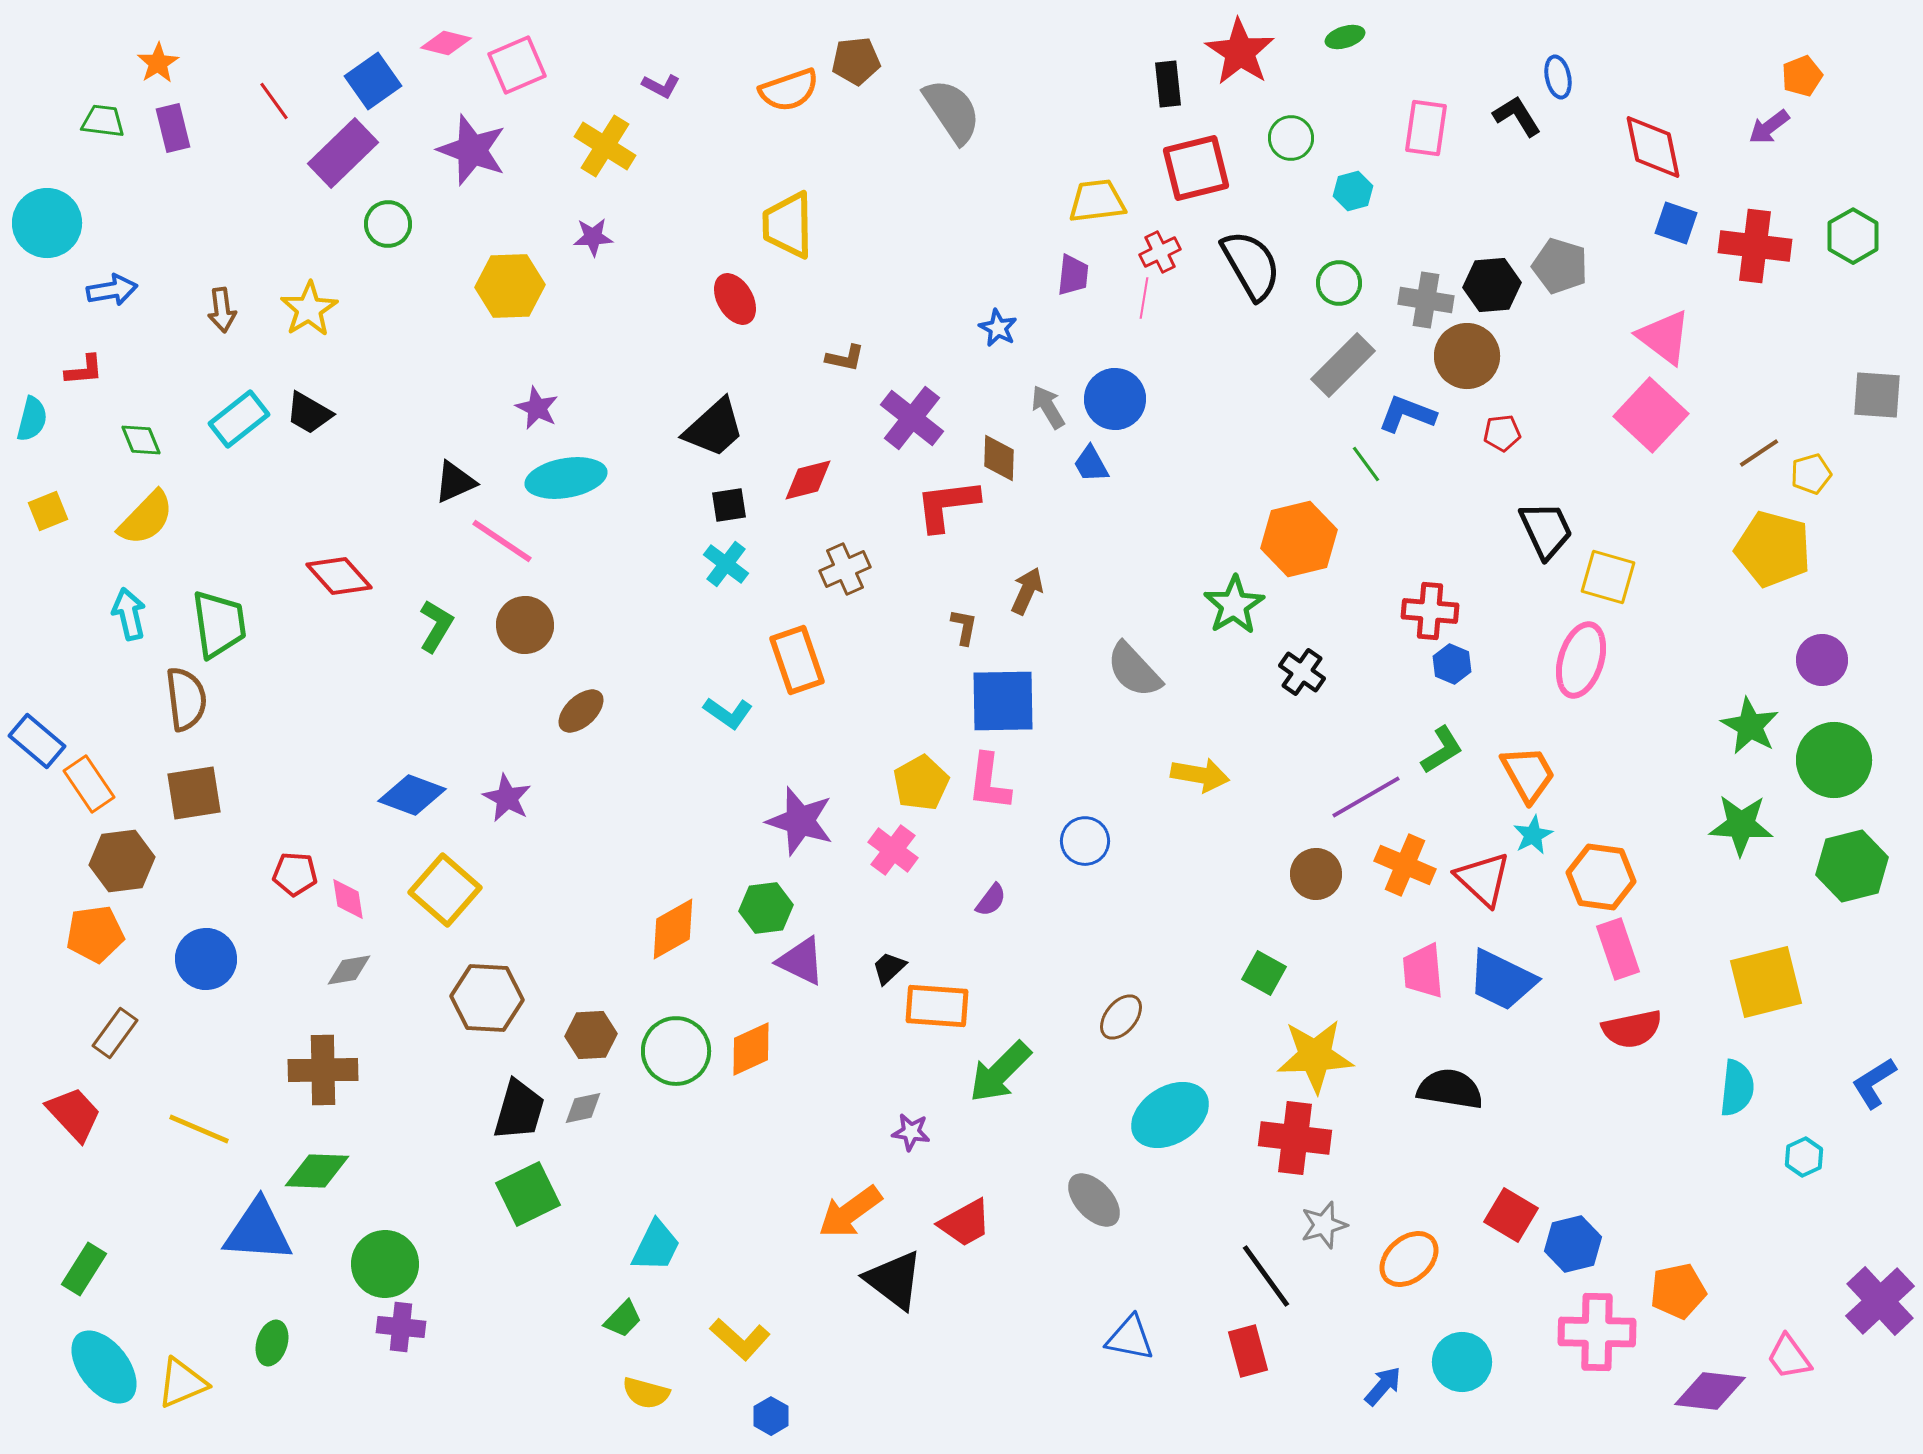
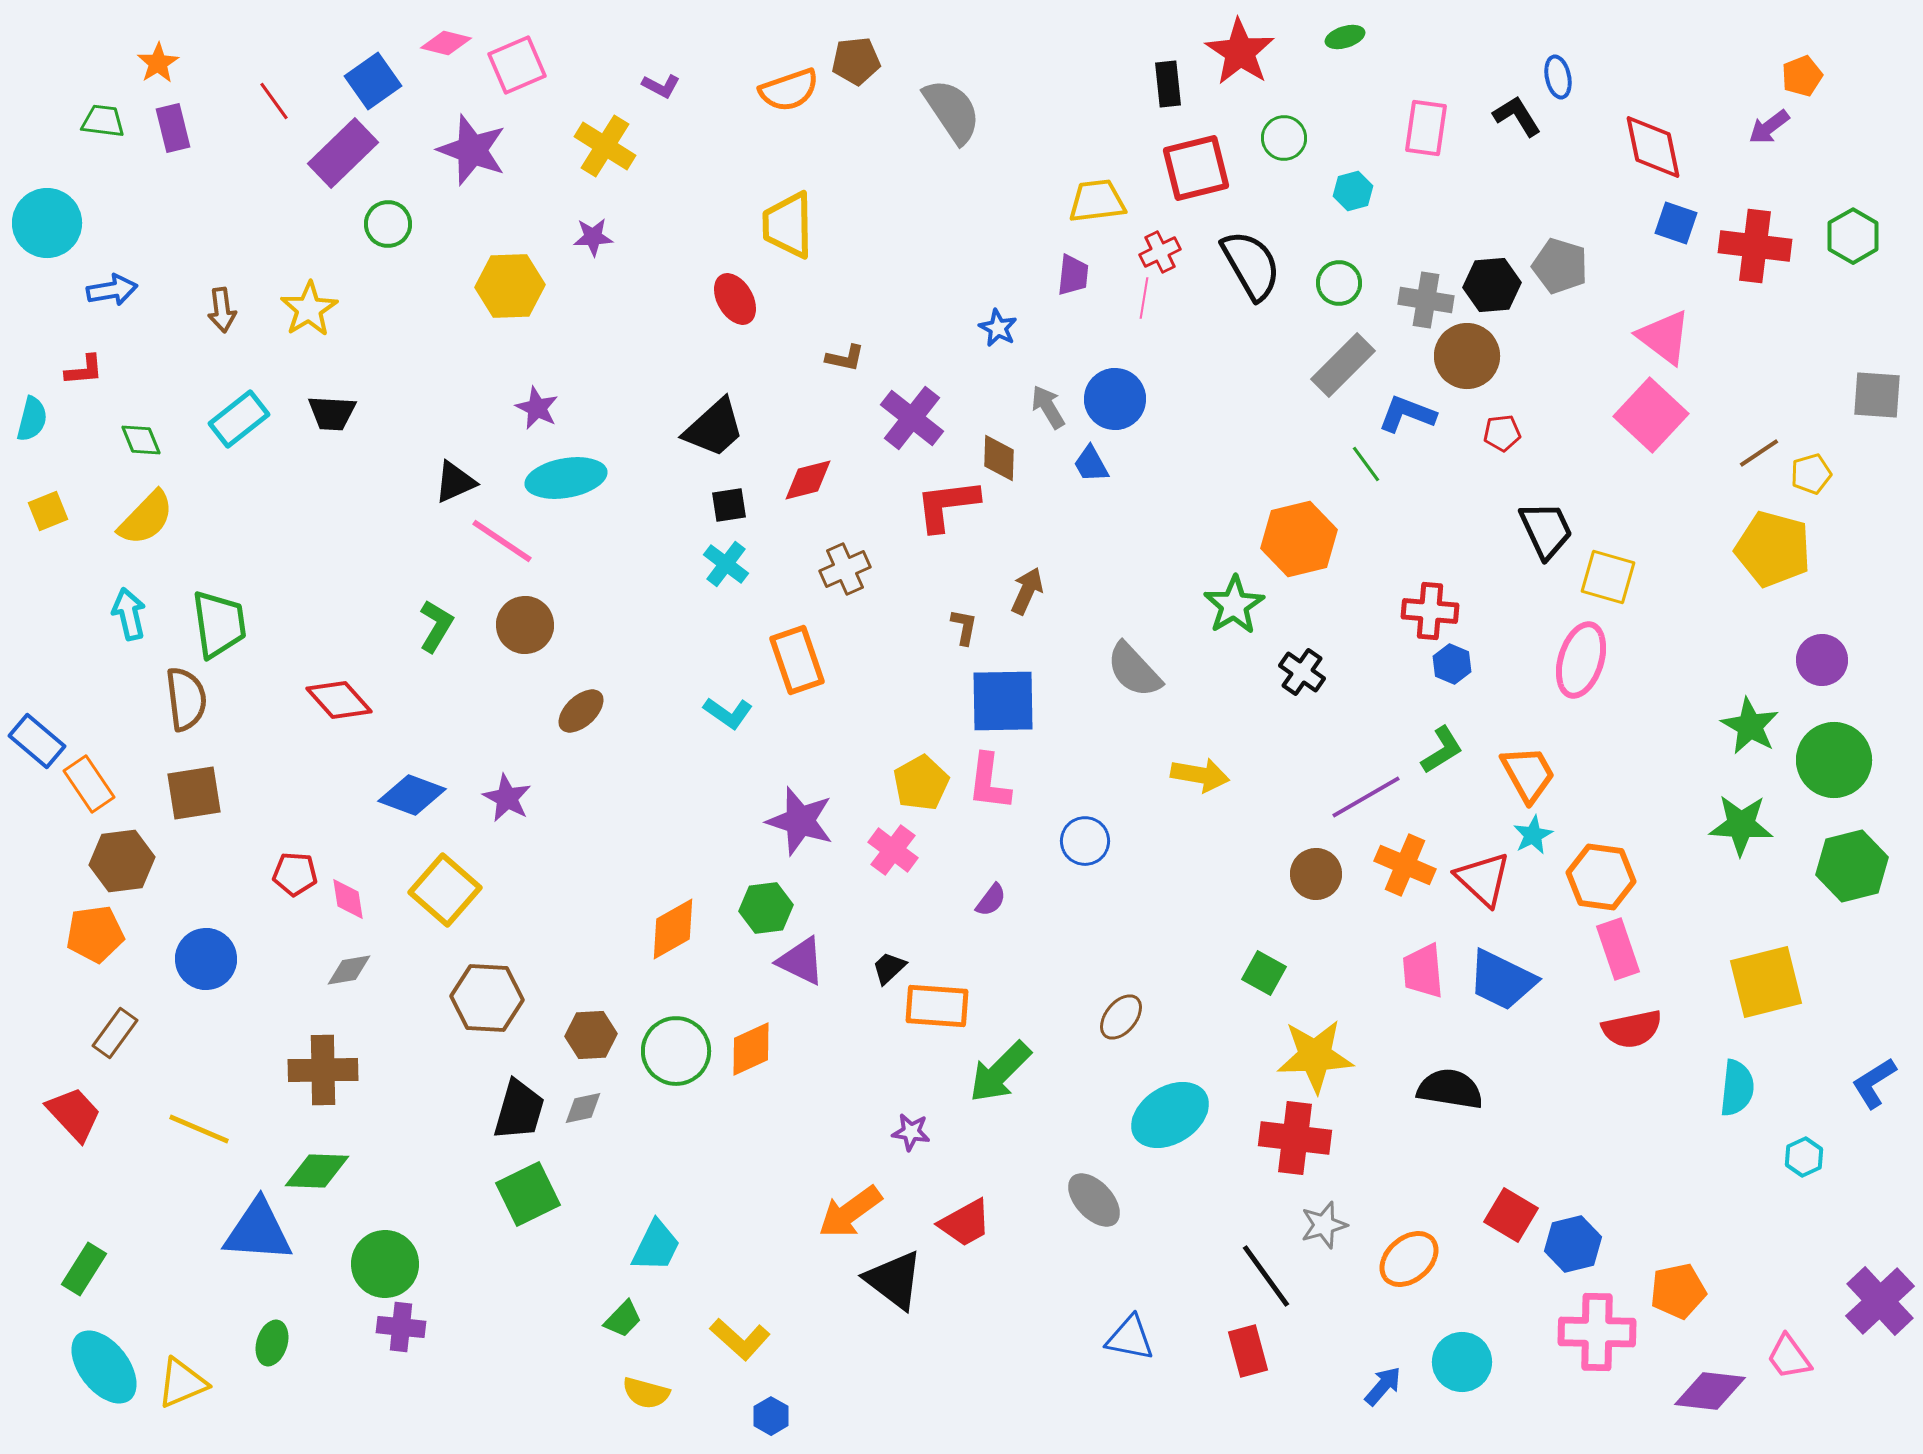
green circle at (1291, 138): moved 7 px left
black trapezoid at (309, 413): moved 23 px right; rotated 27 degrees counterclockwise
red diamond at (339, 576): moved 124 px down
